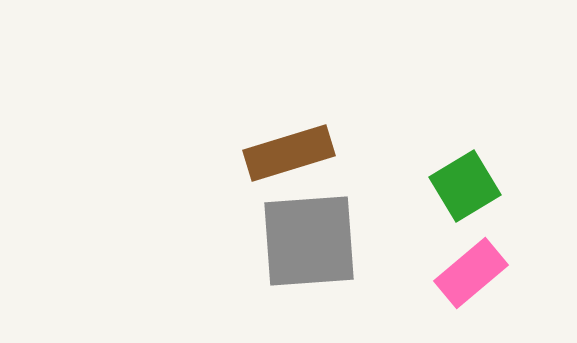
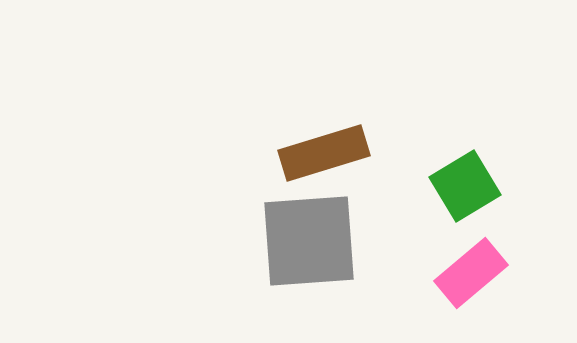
brown rectangle: moved 35 px right
